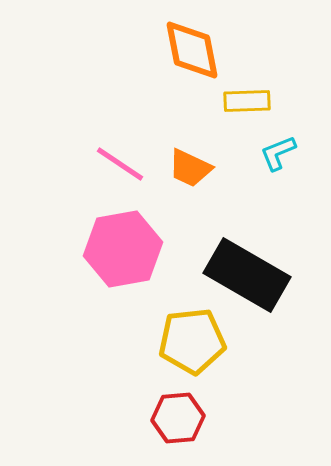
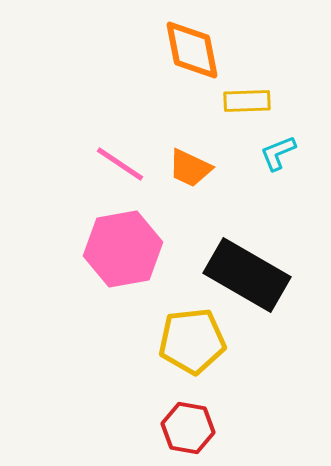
red hexagon: moved 10 px right, 10 px down; rotated 15 degrees clockwise
